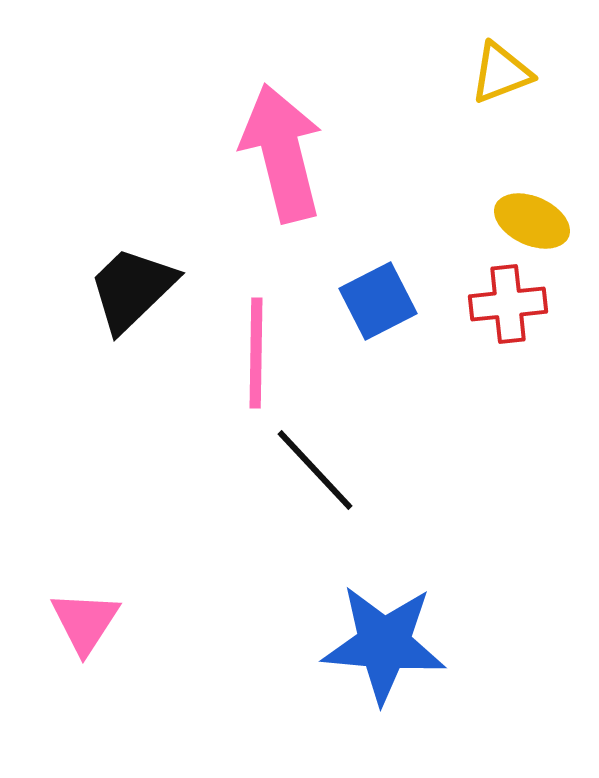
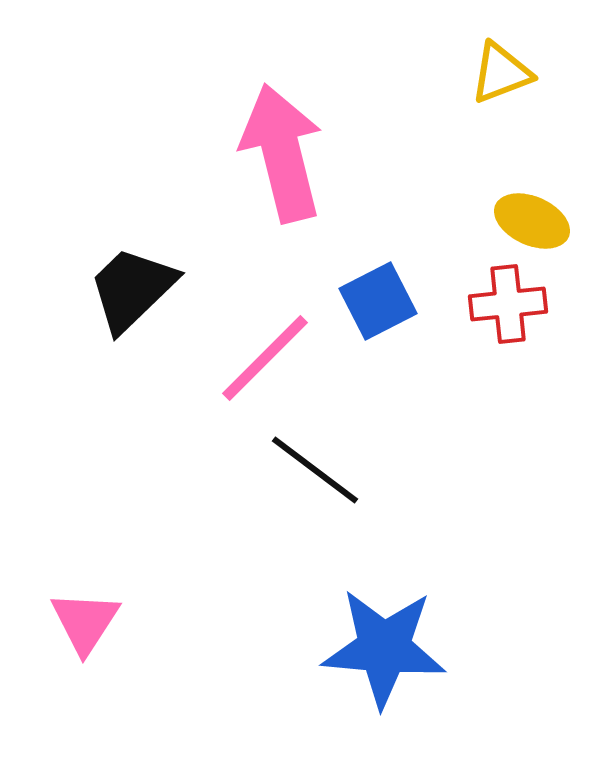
pink line: moved 9 px right, 5 px down; rotated 44 degrees clockwise
black line: rotated 10 degrees counterclockwise
blue star: moved 4 px down
